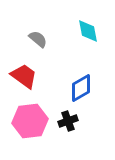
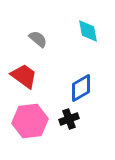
black cross: moved 1 px right, 2 px up
